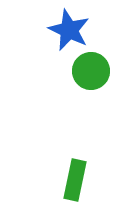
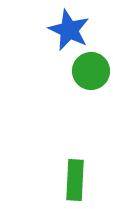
green rectangle: rotated 9 degrees counterclockwise
